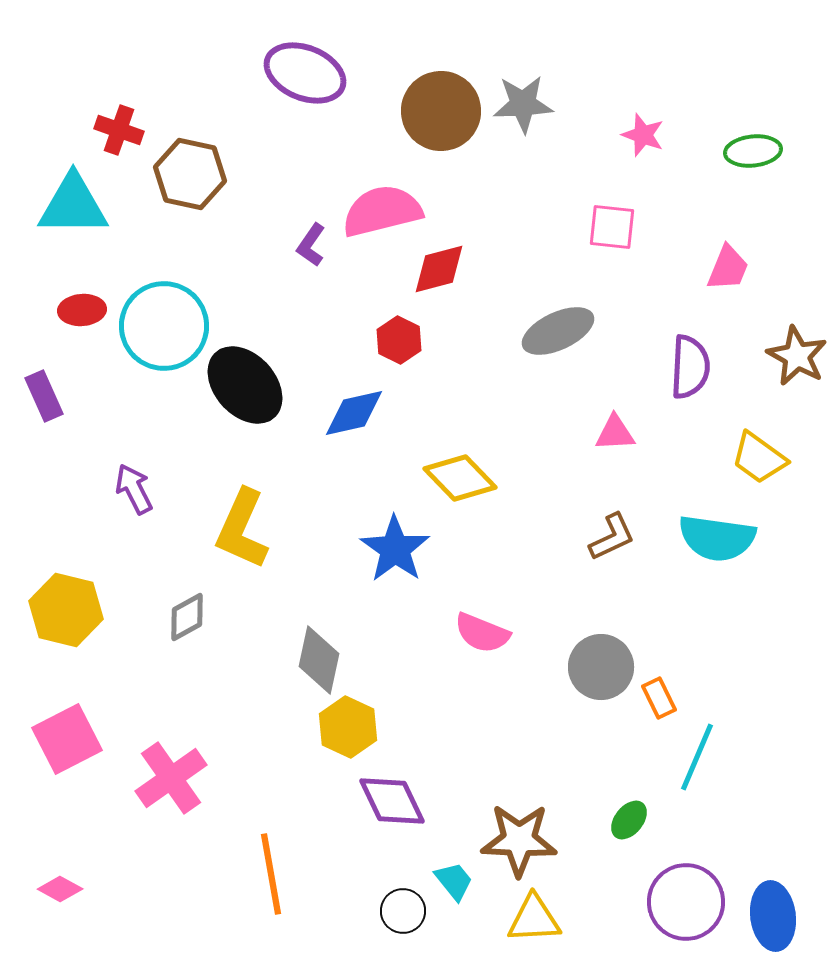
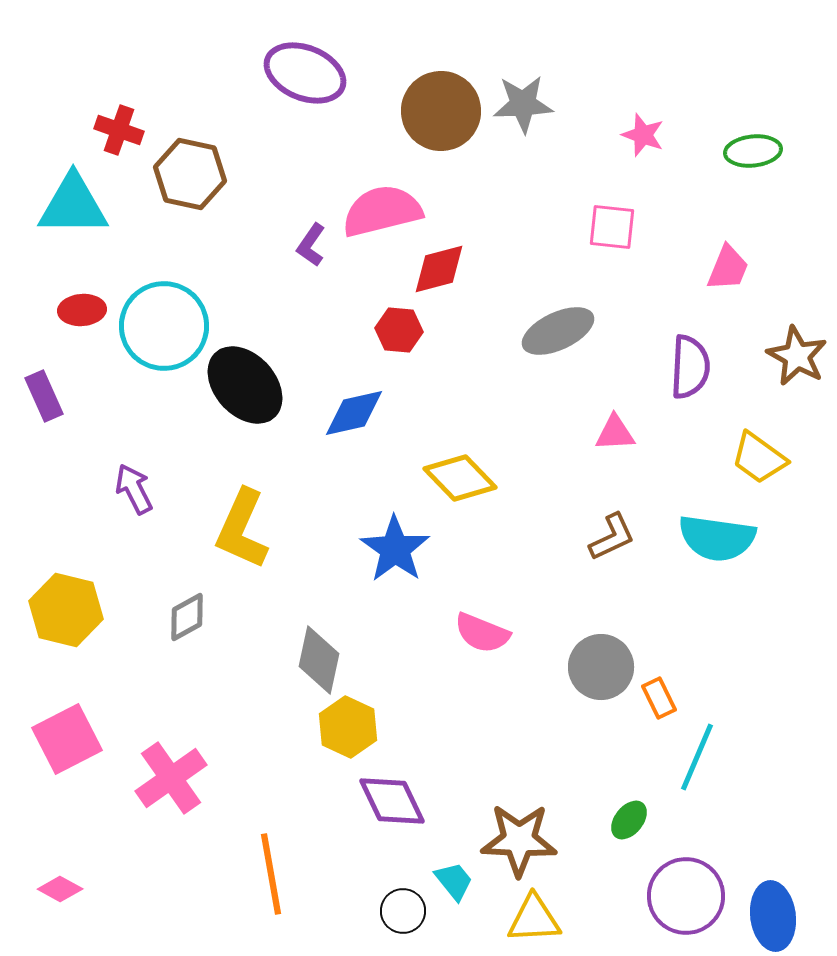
red hexagon at (399, 340): moved 10 px up; rotated 21 degrees counterclockwise
purple circle at (686, 902): moved 6 px up
